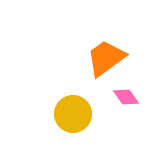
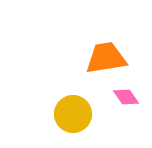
orange trapezoid: rotated 27 degrees clockwise
